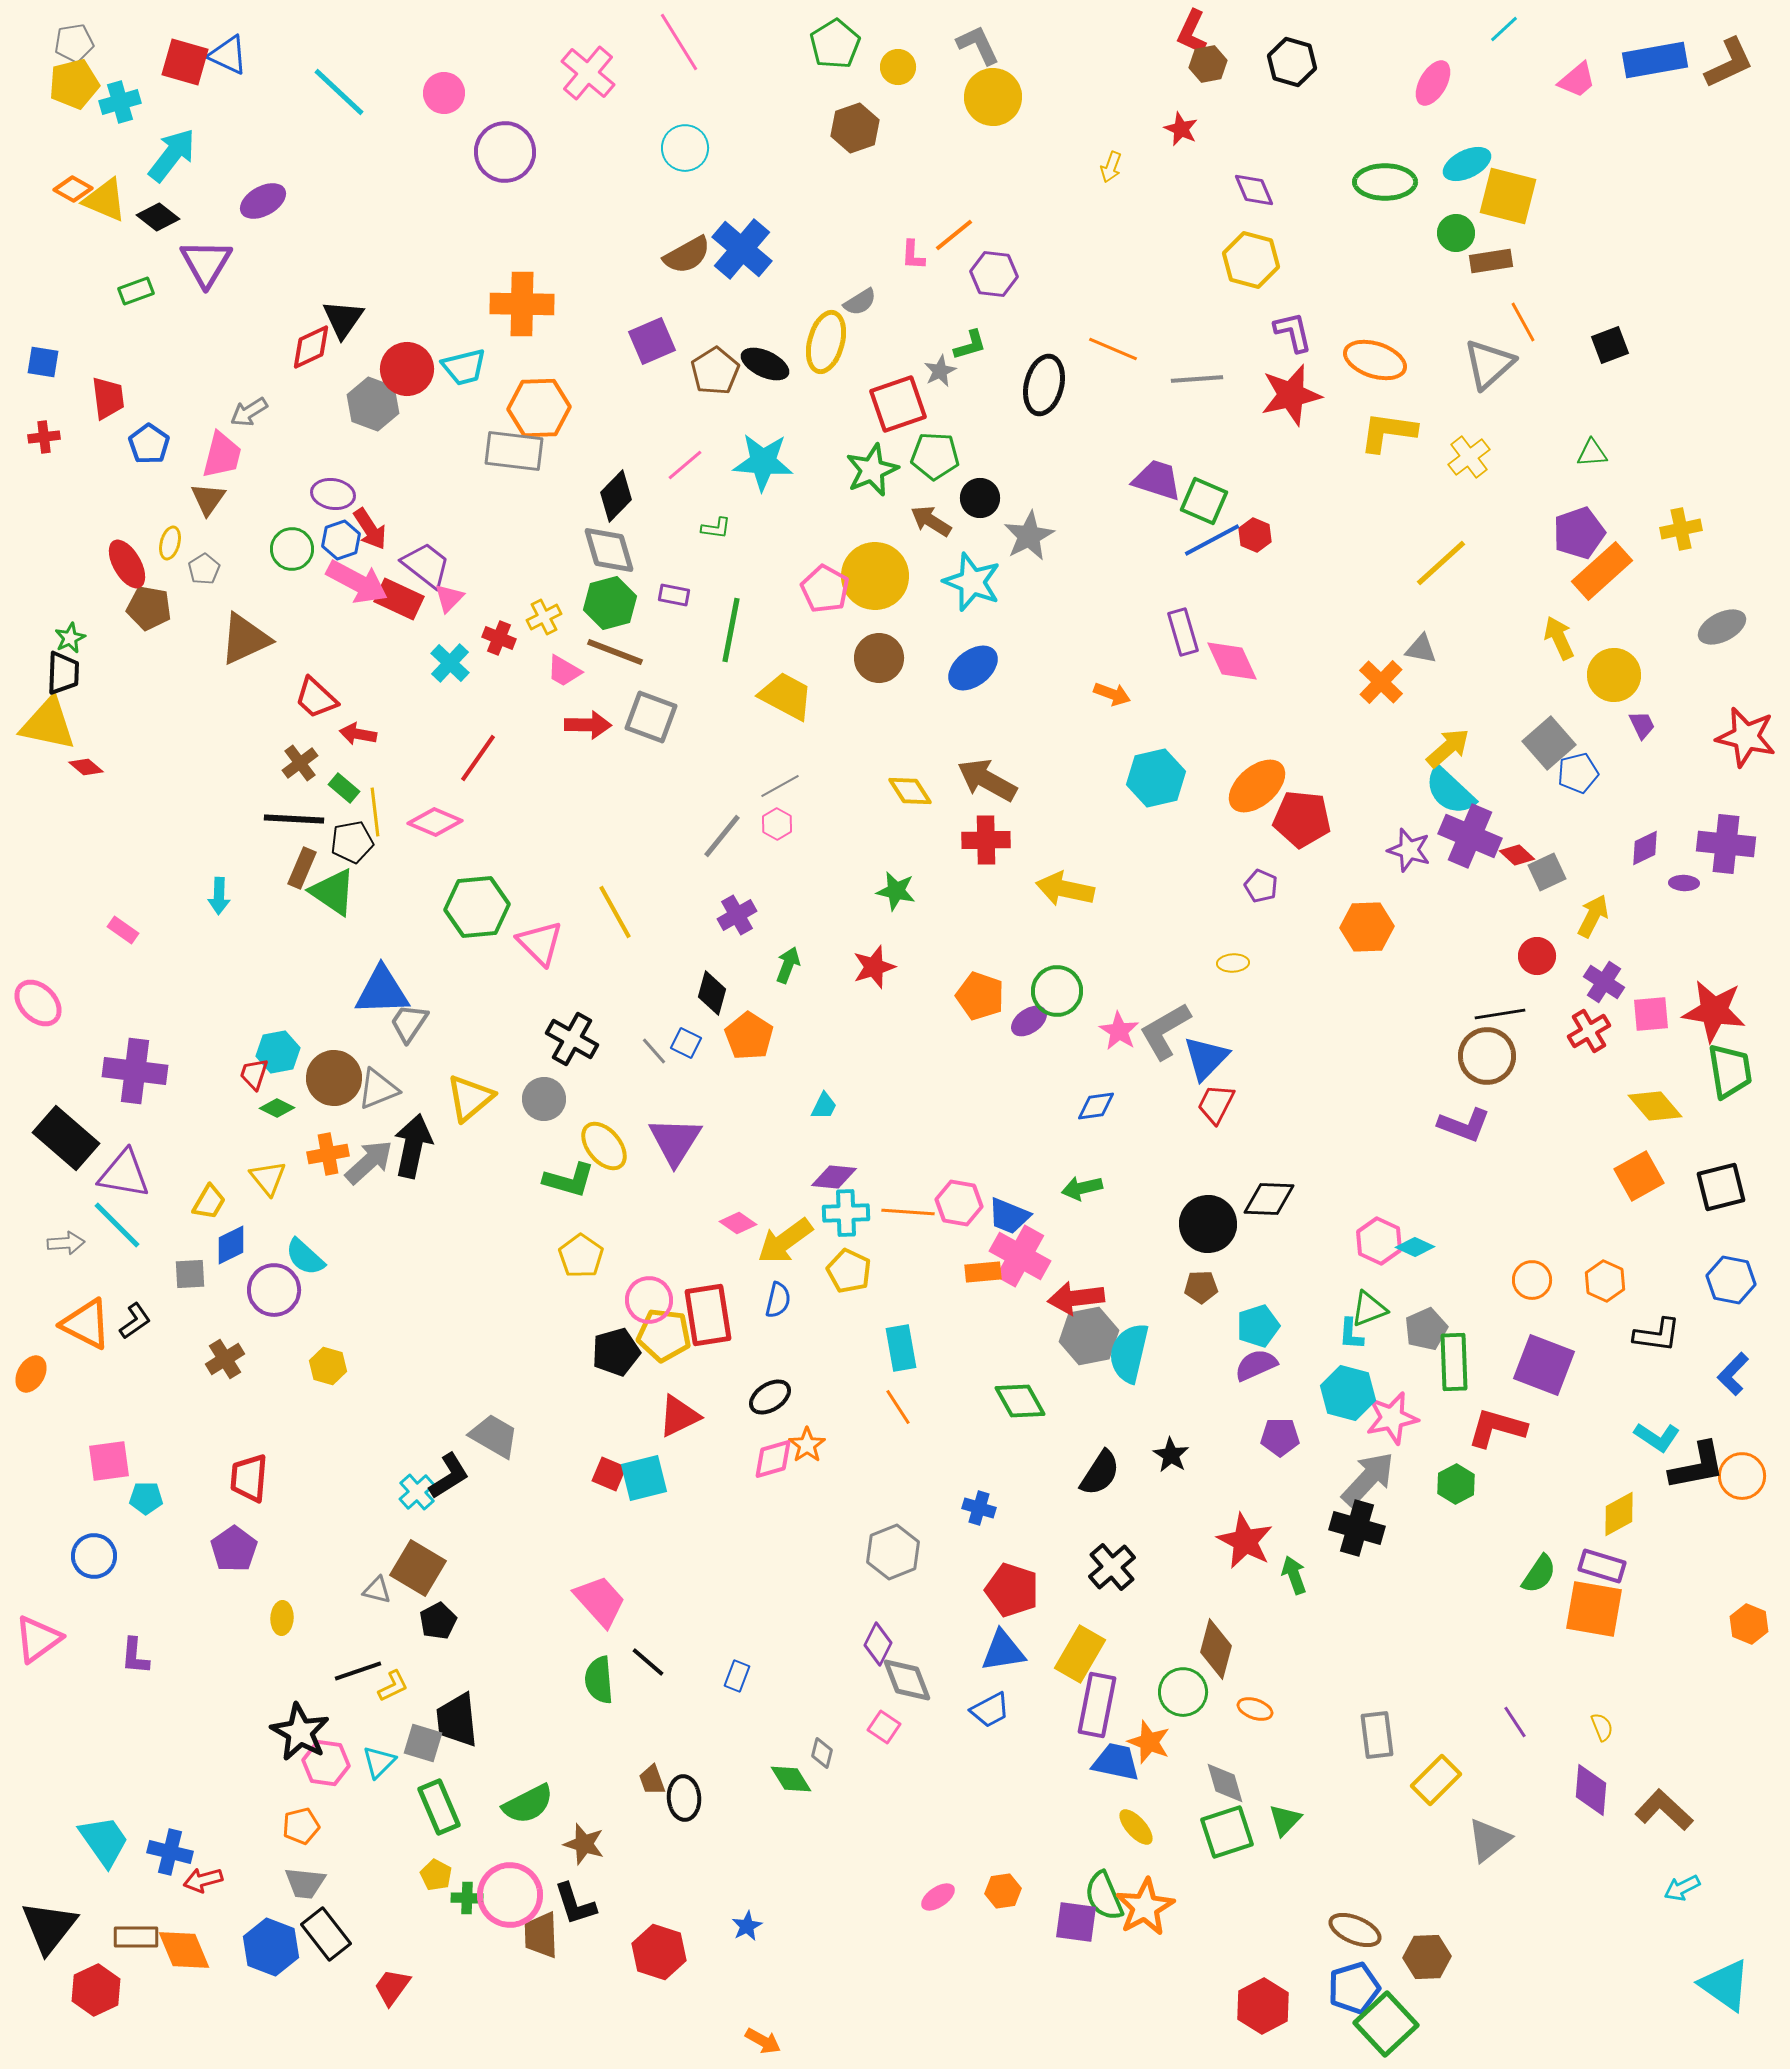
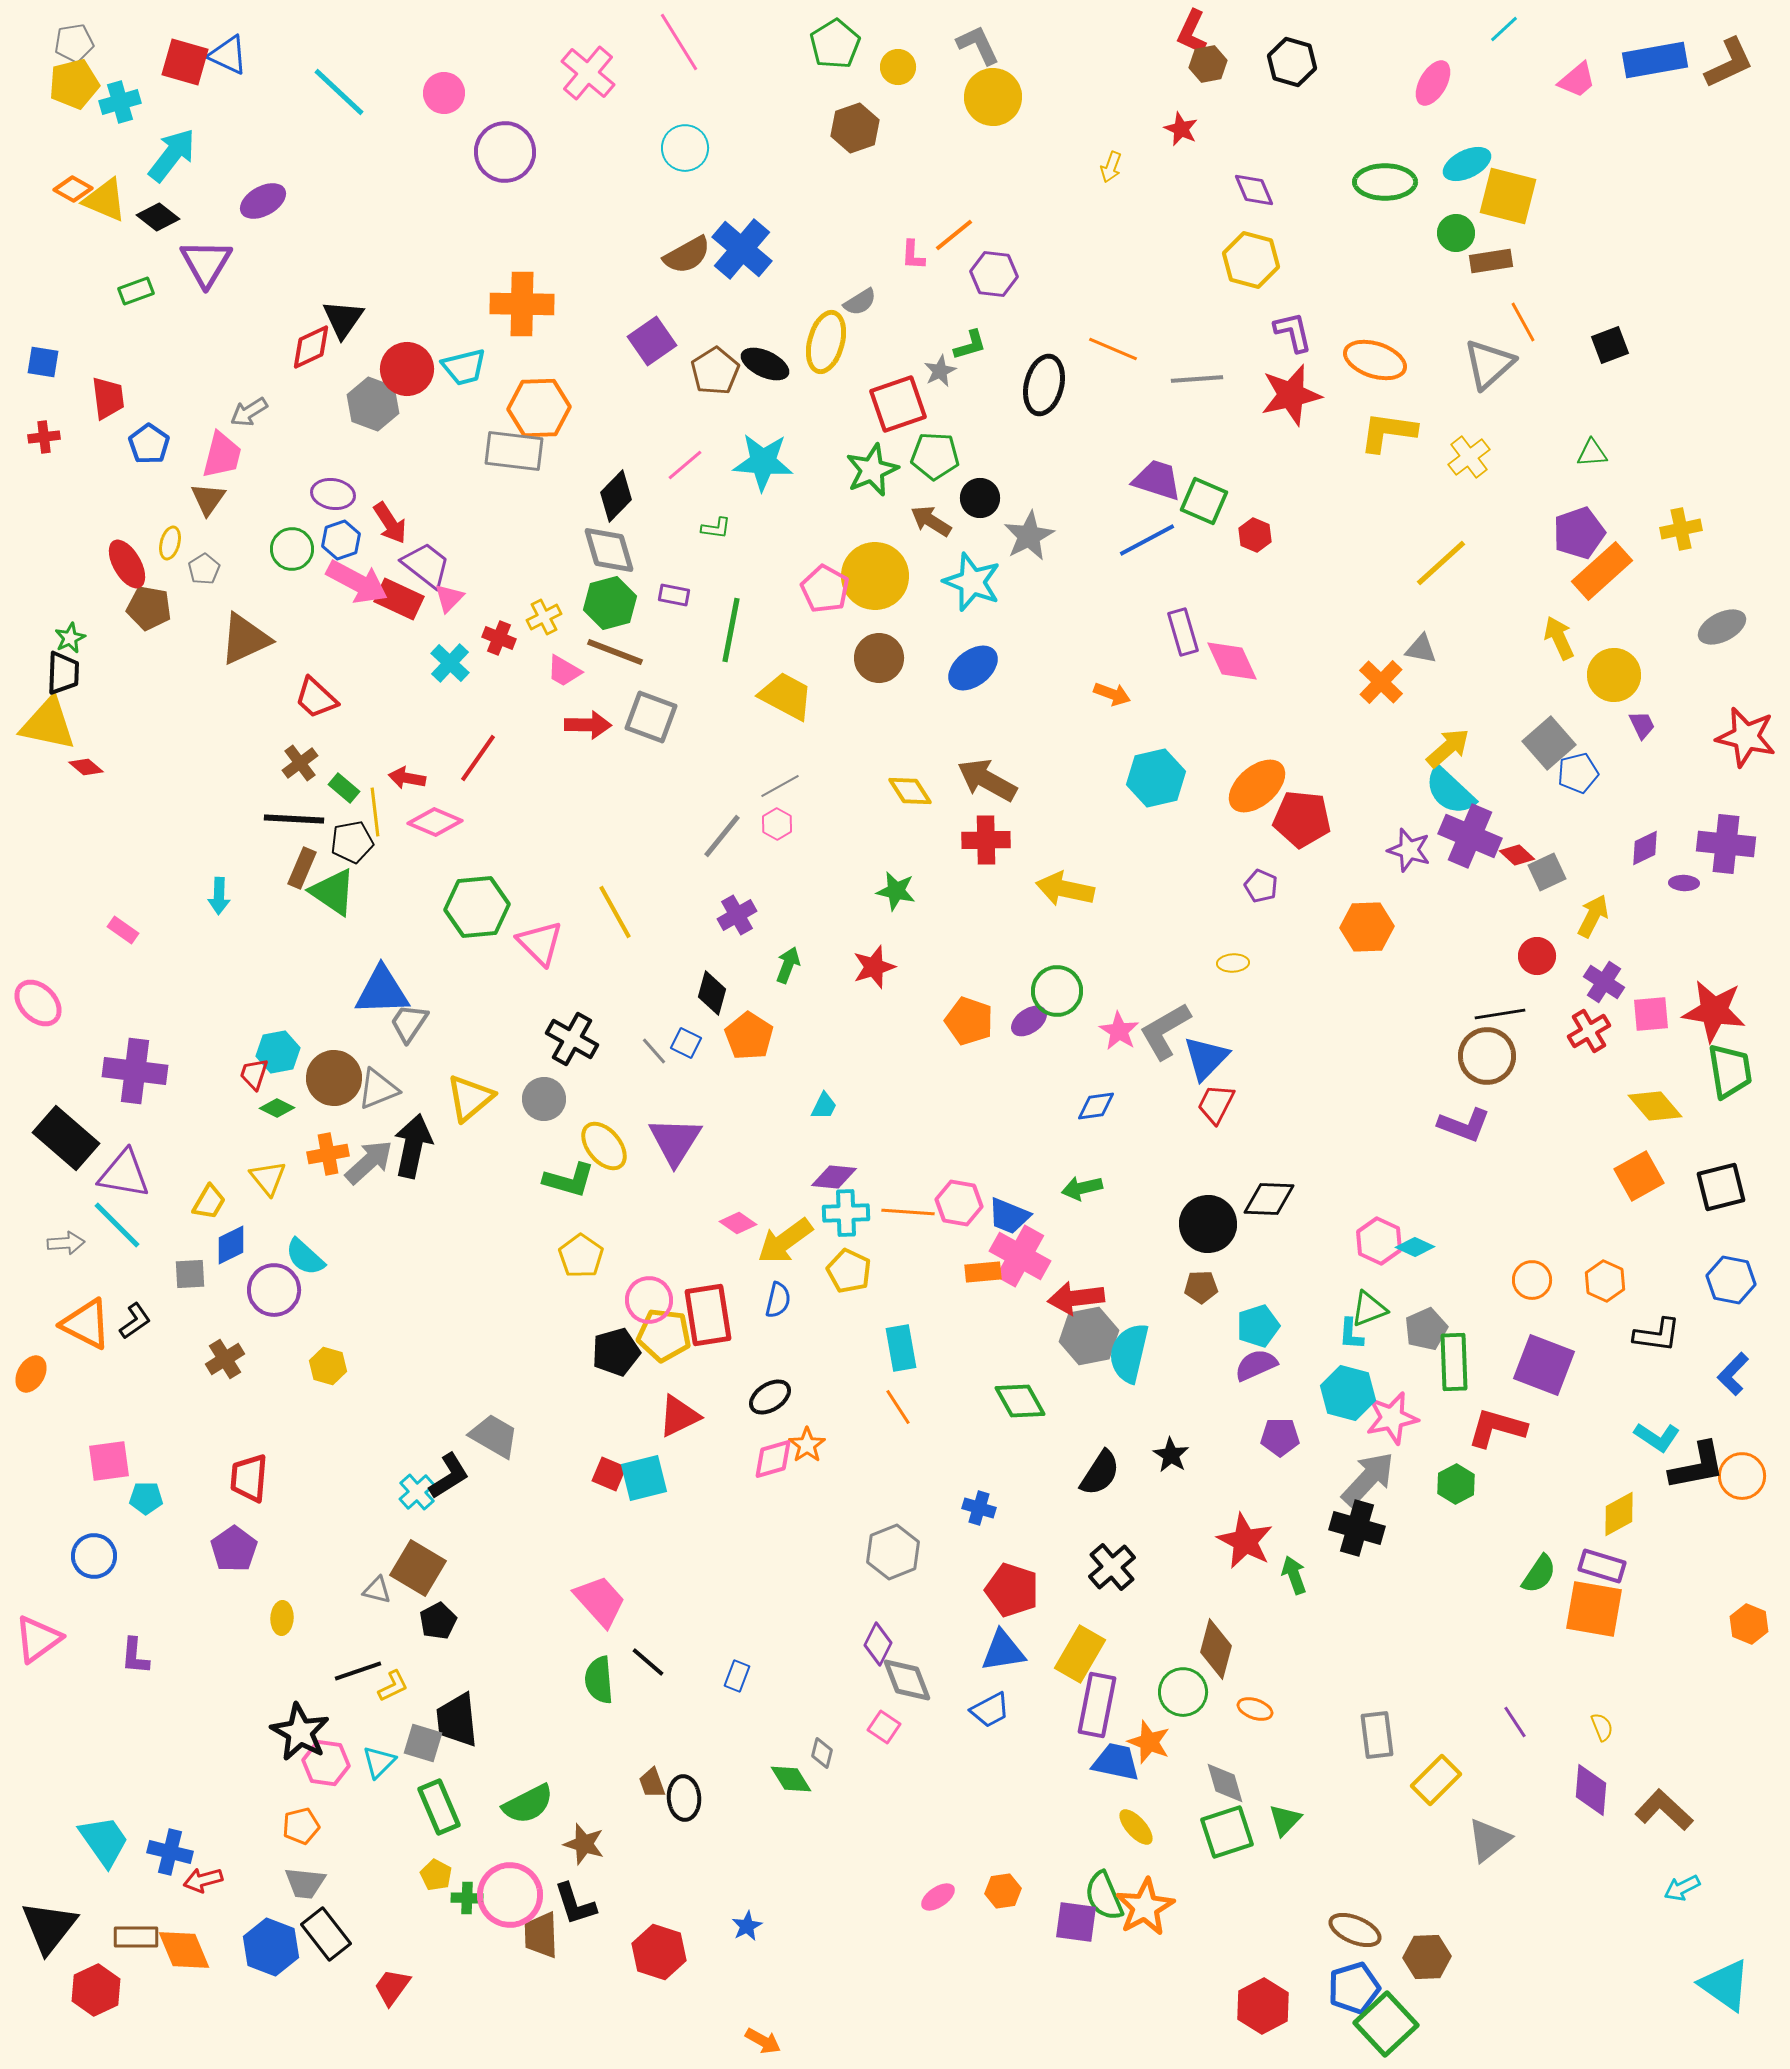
purple square at (652, 341): rotated 12 degrees counterclockwise
red arrow at (370, 529): moved 20 px right, 6 px up
blue line at (1212, 540): moved 65 px left
red arrow at (358, 734): moved 49 px right, 44 px down
orange pentagon at (980, 996): moved 11 px left, 25 px down
brown trapezoid at (652, 1780): moved 3 px down
